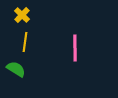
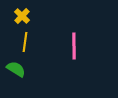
yellow cross: moved 1 px down
pink line: moved 1 px left, 2 px up
